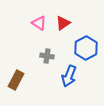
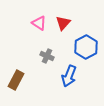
red triangle: rotated 14 degrees counterclockwise
blue hexagon: moved 1 px up
gray cross: rotated 16 degrees clockwise
